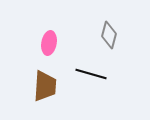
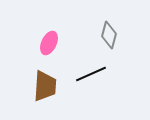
pink ellipse: rotated 15 degrees clockwise
black line: rotated 40 degrees counterclockwise
